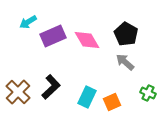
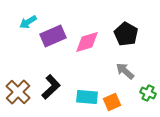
pink diamond: moved 2 px down; rotated 76 degrees counterclockwise
gray arrow: moved 9 px down
cyan rectangle: rotated 70 degrees clockwise
